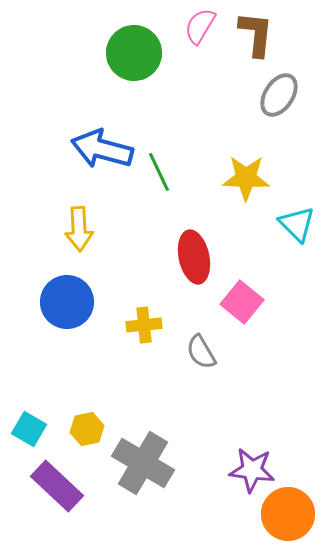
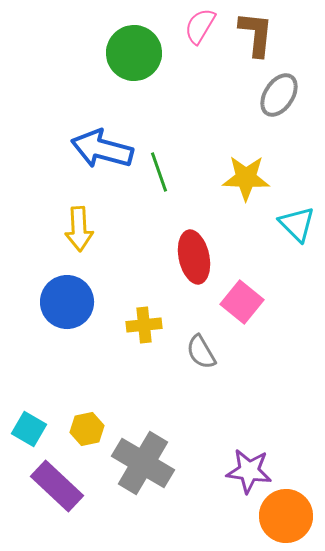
green line: rotated 6 degrees clockwise
purple star: moved 3 px left, 1 px down
orange circle: moved 2 px left, 2 px down
